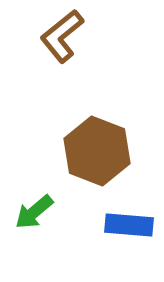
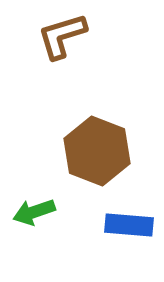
brown L-shape: rotated 22 degrees clockwise
green arrow: rotated 21 degrees clockwise
